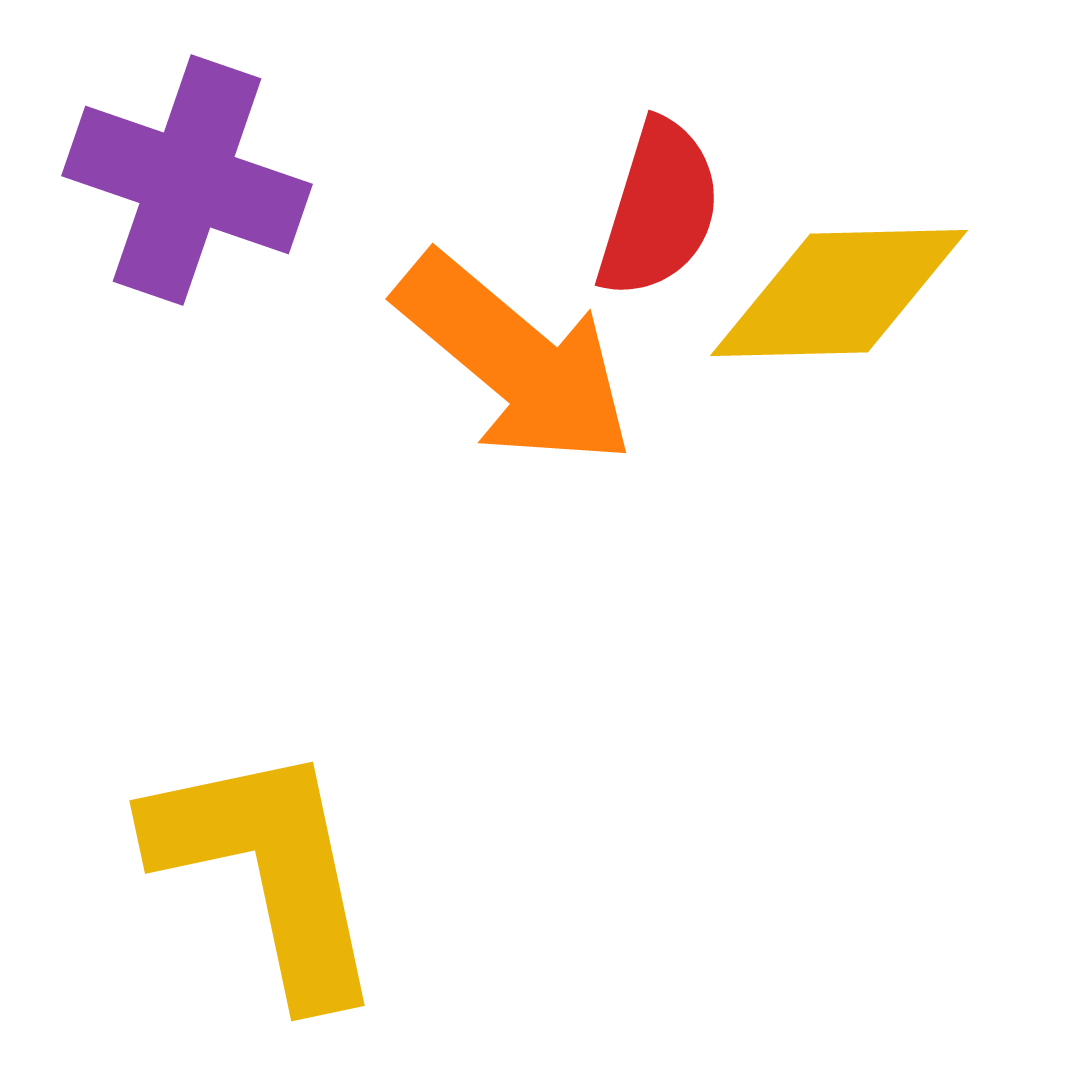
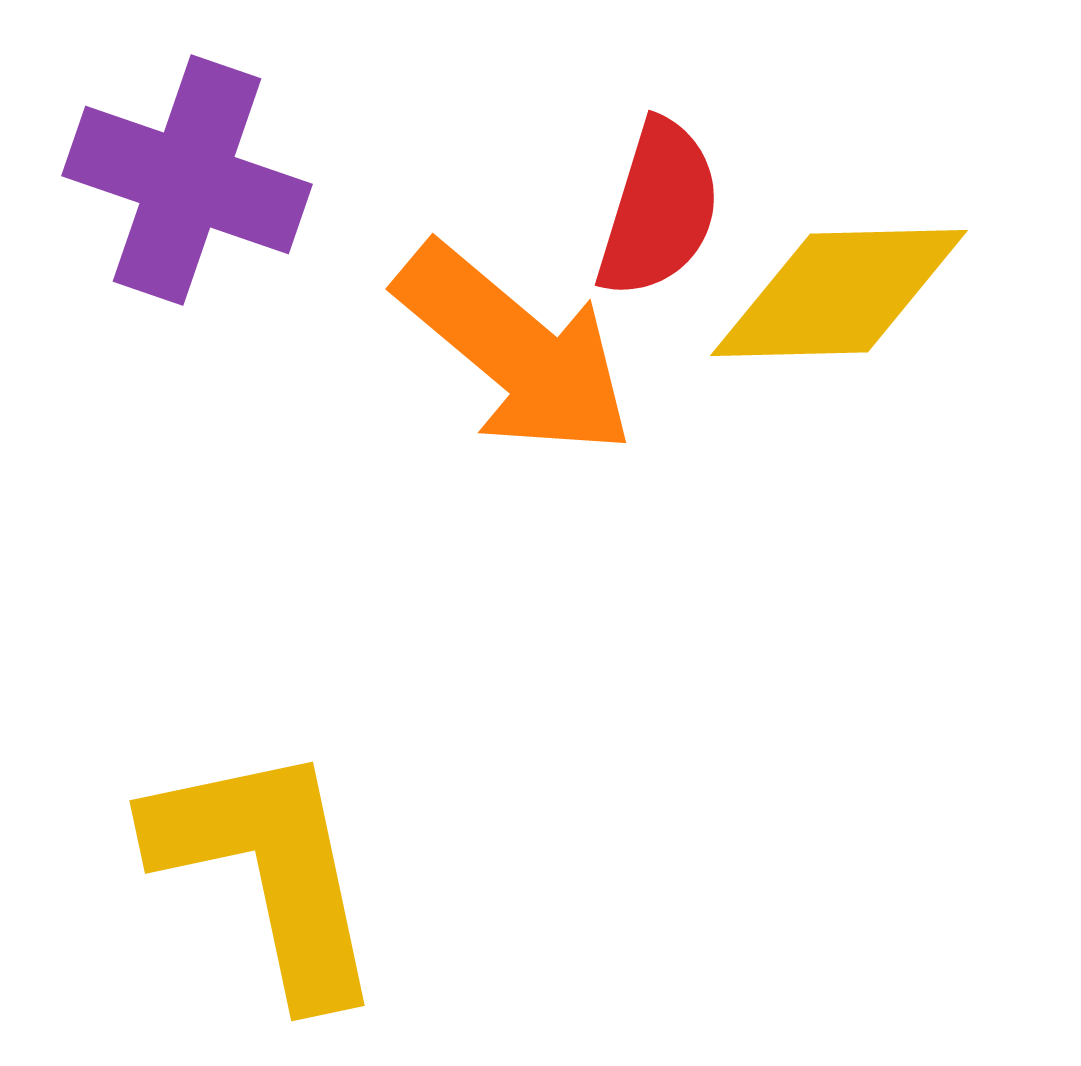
orange arrow: moved 10 px up
